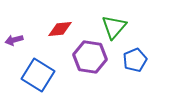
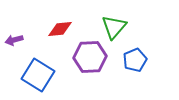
purple hexagon: rotated 12 degrees counterclockwise
